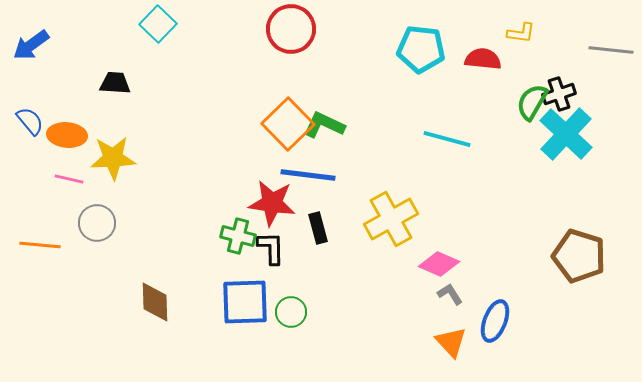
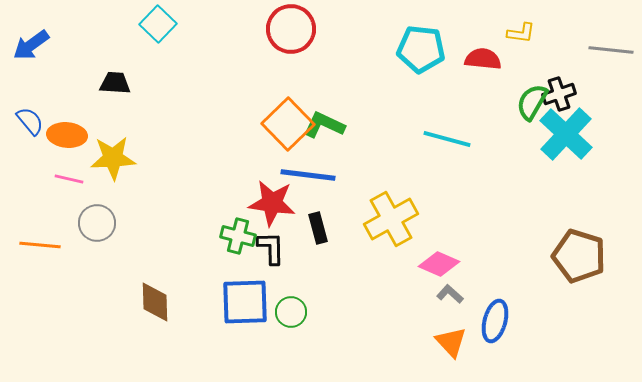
gray L-shape: rotated 16 degrees counterclockwise
blue ellipse: rotated 6 degrees counterclockwise
